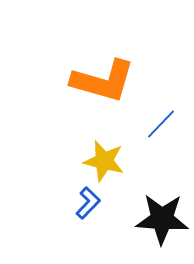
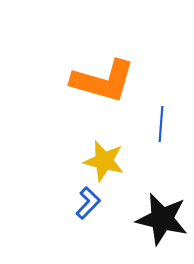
blue line: rotated 40 degrees counterclockwise
black star: rotated 10 degrees clockwise
